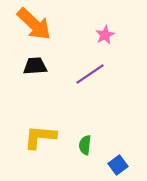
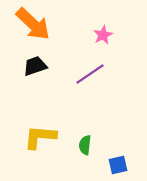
orange arrow: moved 1 px left
pink star: moved 2 px left
black trapezoid: rotated 15 degrees counterclockwise
blue square: rotated 24 degrees clockwise
